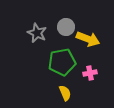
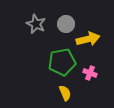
gray circle: moved 3 px up
gray star: moved 1 px left, 9 px up
yellow arrow: rotated 35 degrees counterclockwise
pink cross: rotated 32 degrees clockwise
